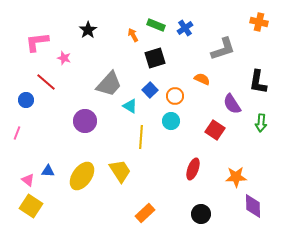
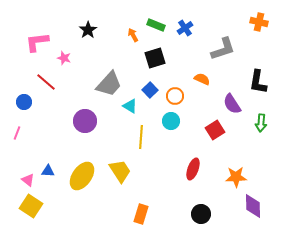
blue circle: moved 2 px left, 2 px down
red square: rotated 24 degrees clockwise
orange rectangle: moved 4 px left, 1 px down; rotated 30 degrees counterclockwise
